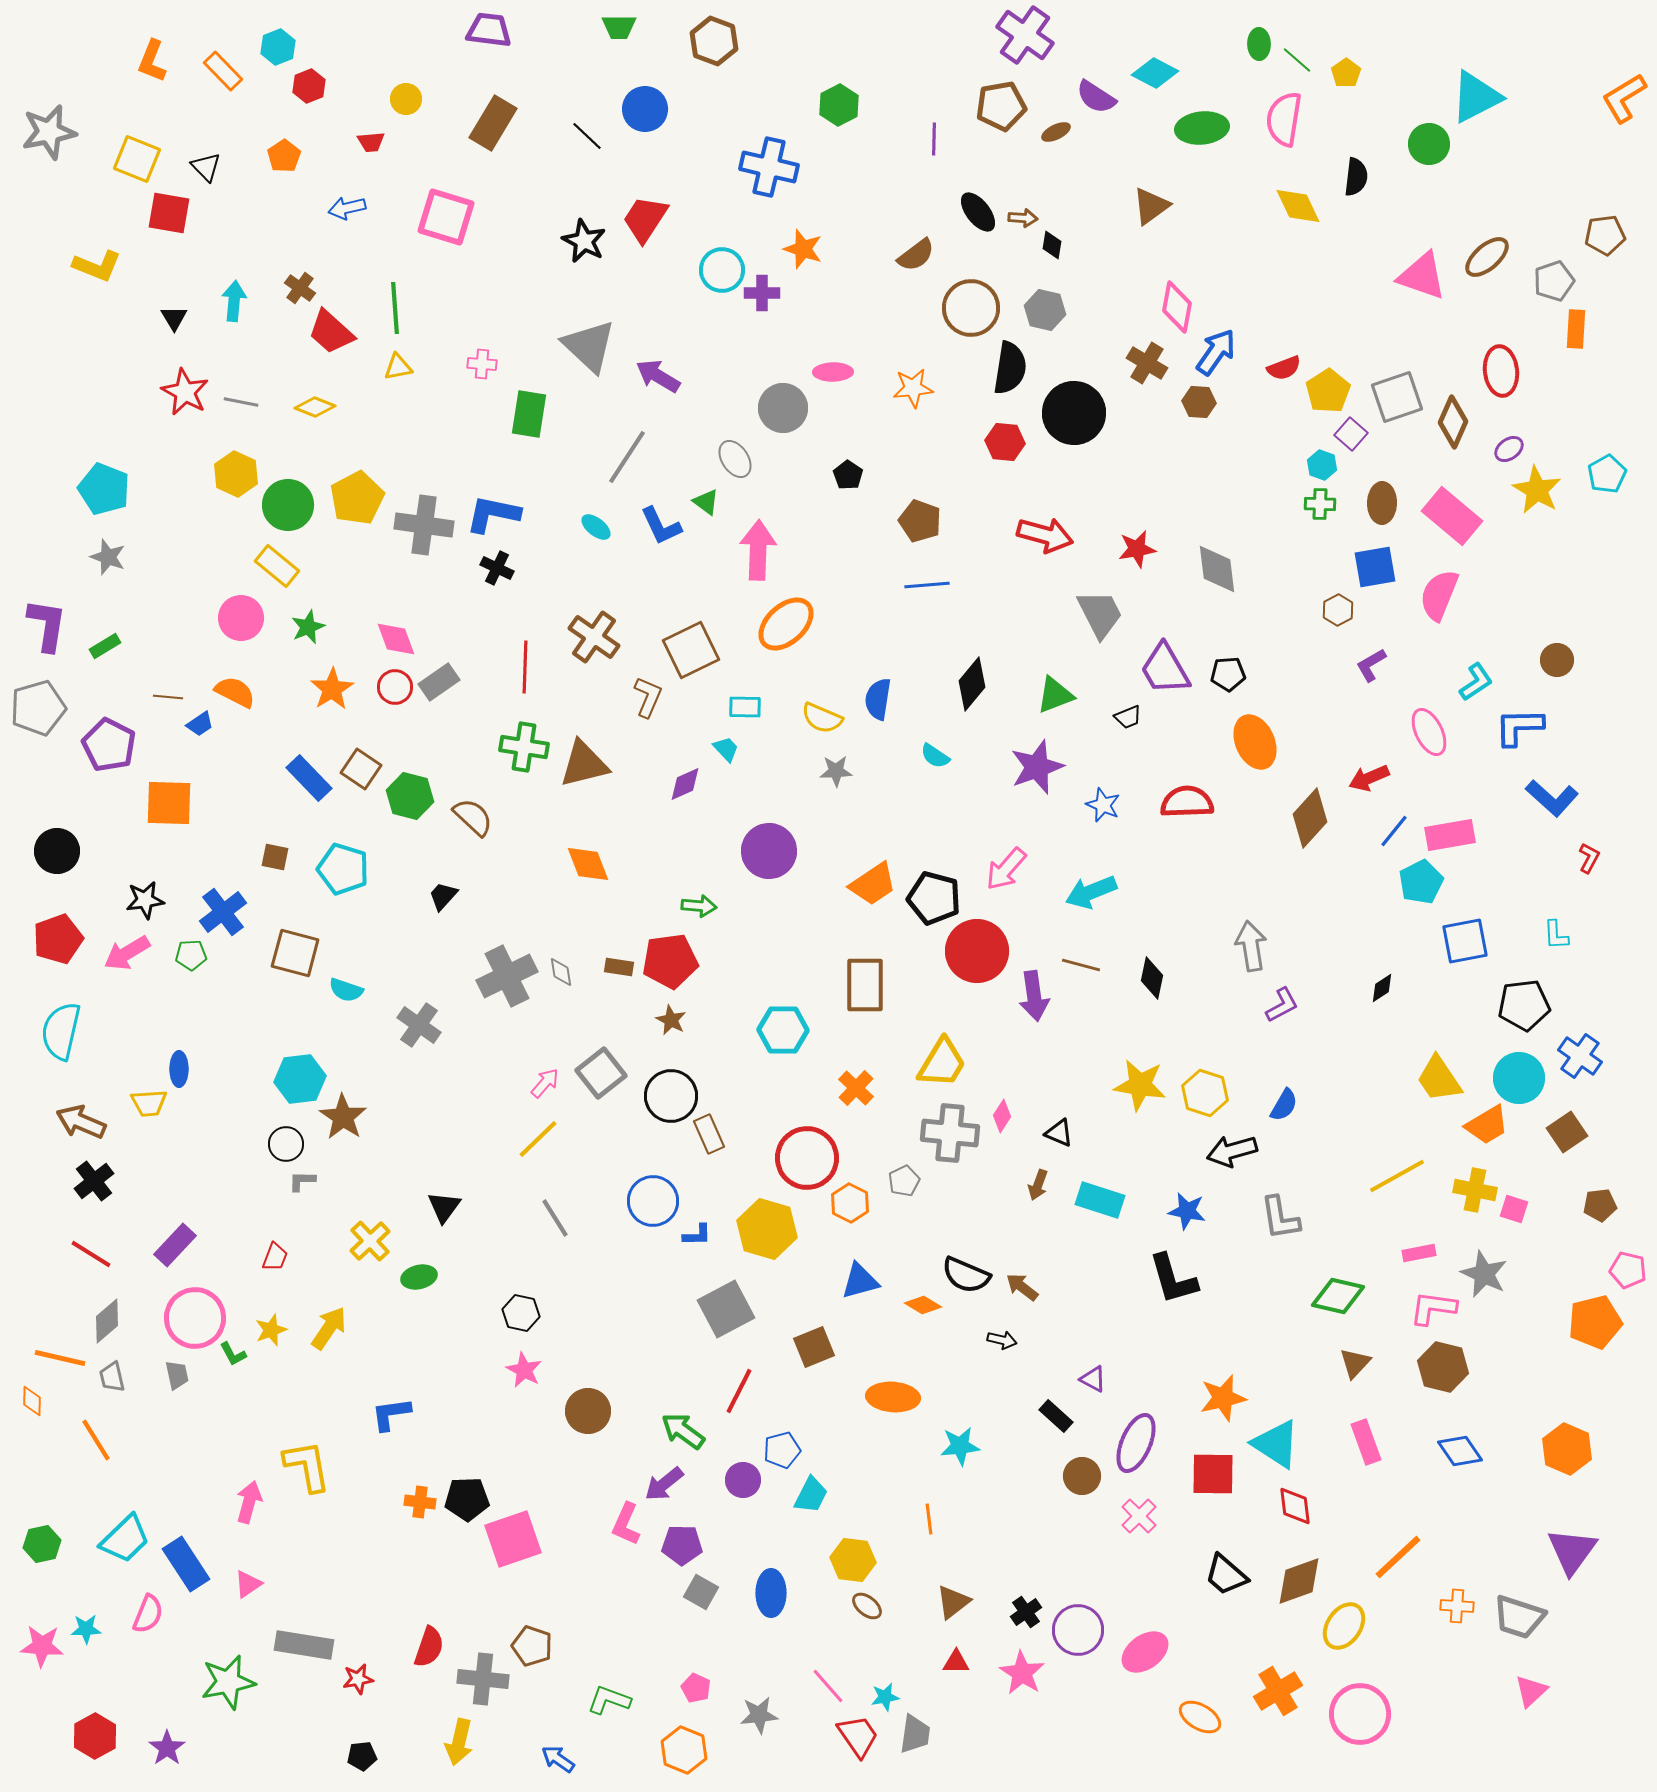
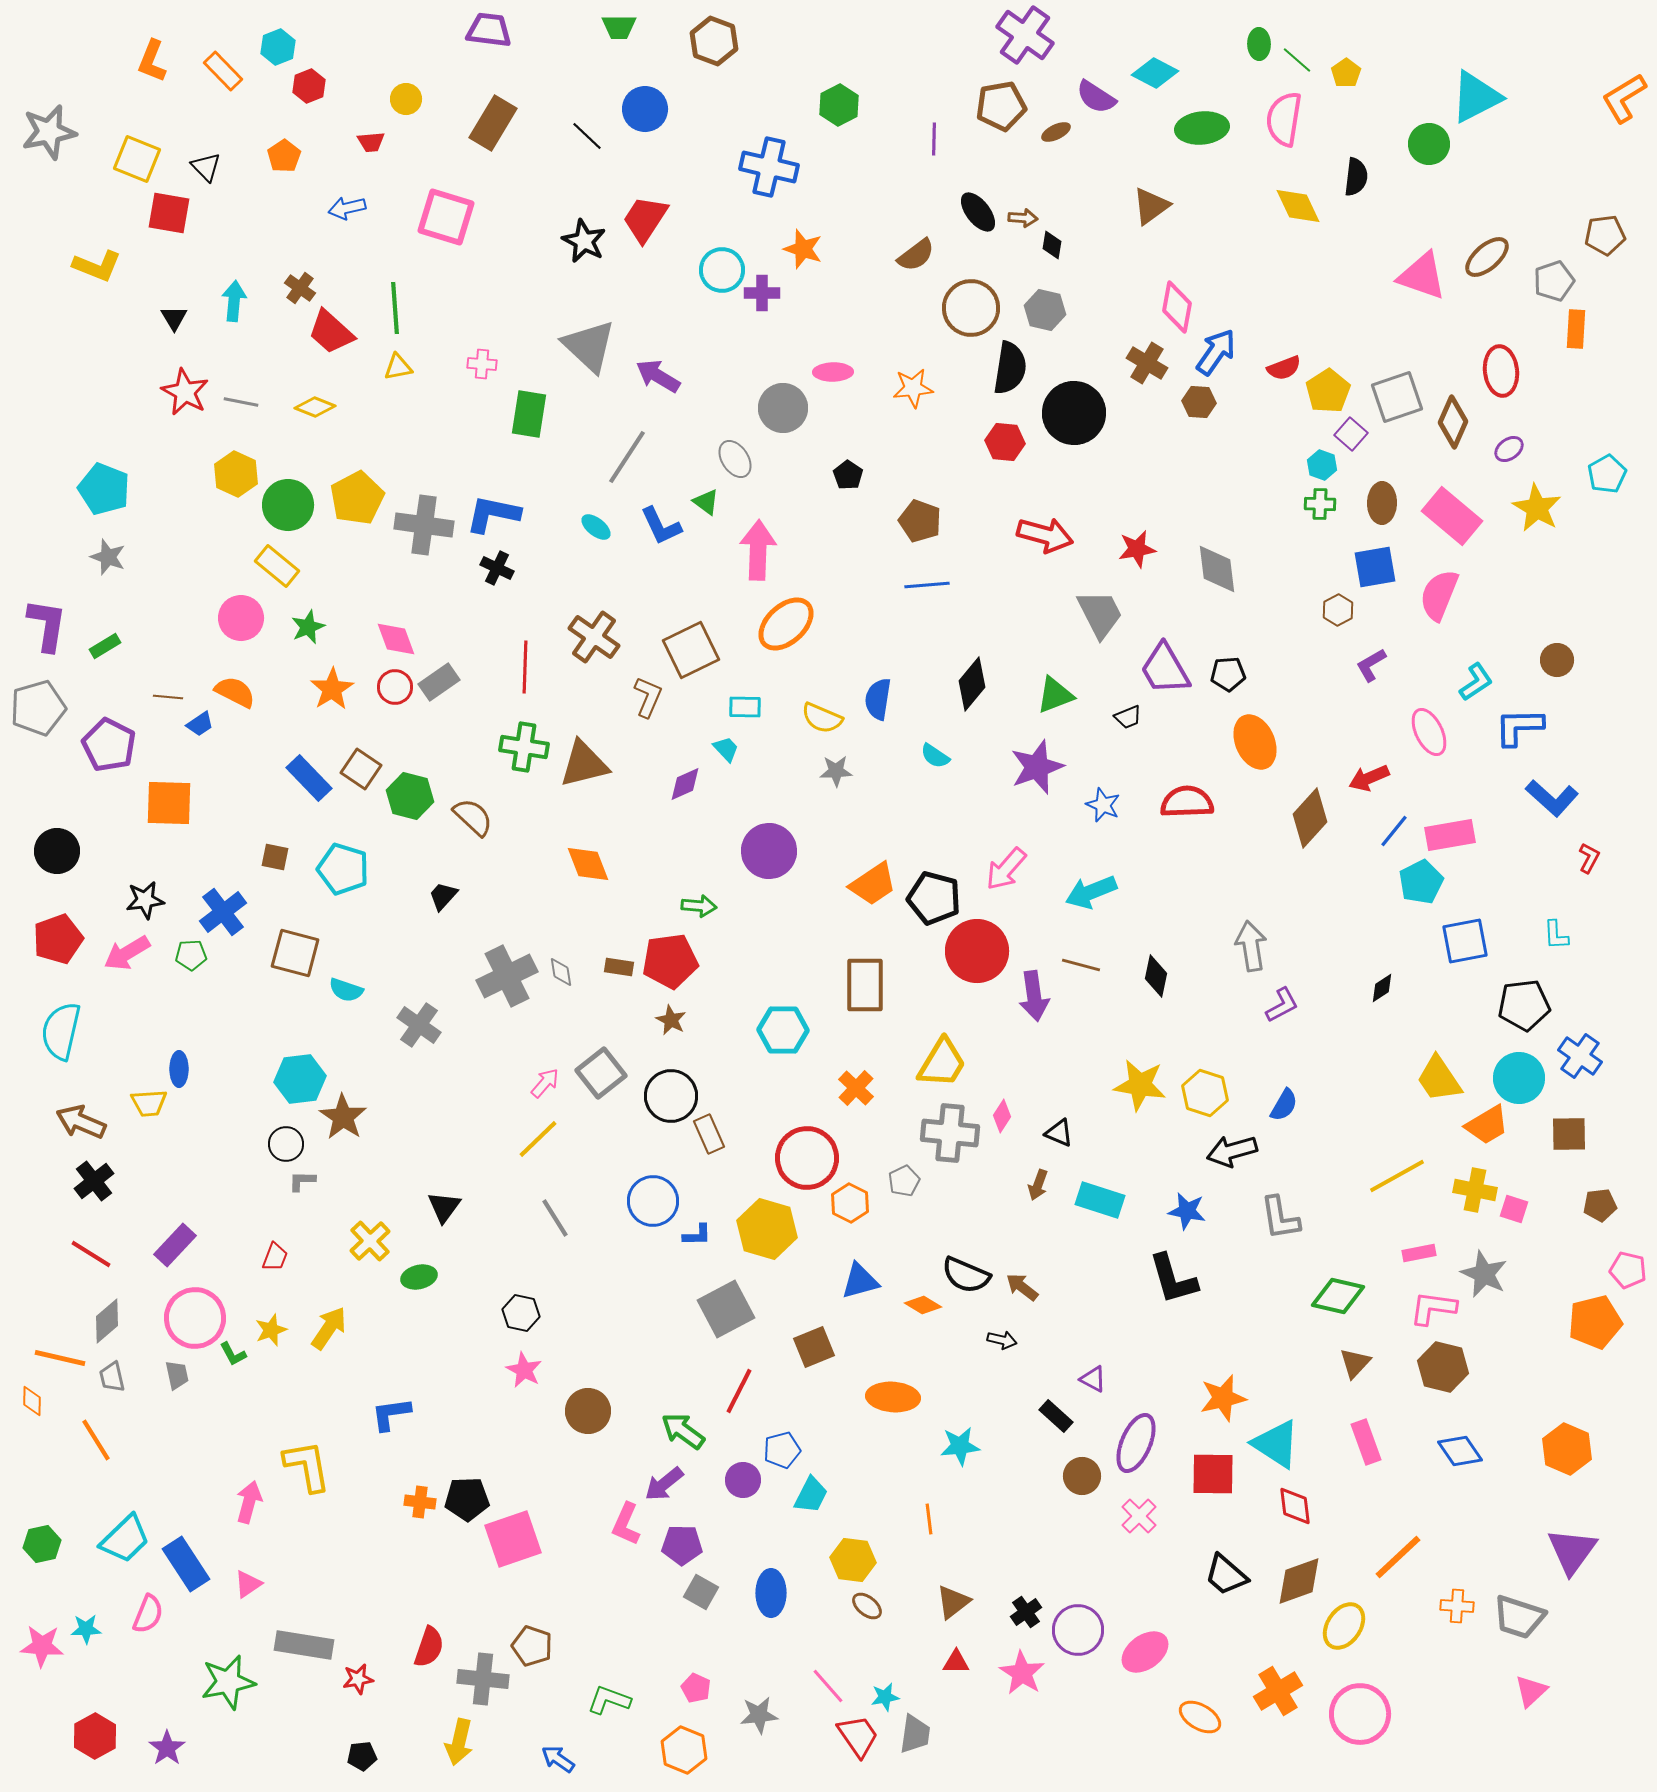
yellow star at (1537, 490): moved 18 px down
black diamond at (1152, 978): moved 4 px right, 2 px up
brown square at (1567, 1132): moved 2 px right, 2 px down; rotated 33 degrees clockwise
